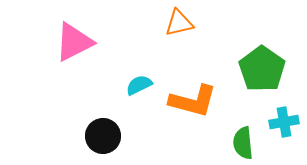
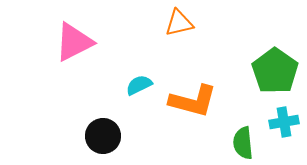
green pentagon: moved 13 px right, 2 px down
